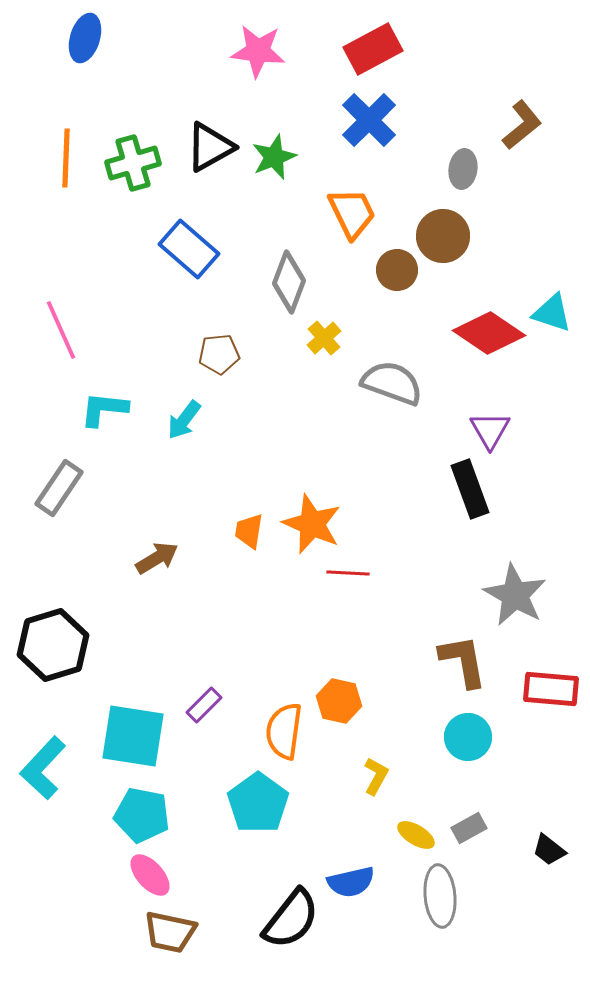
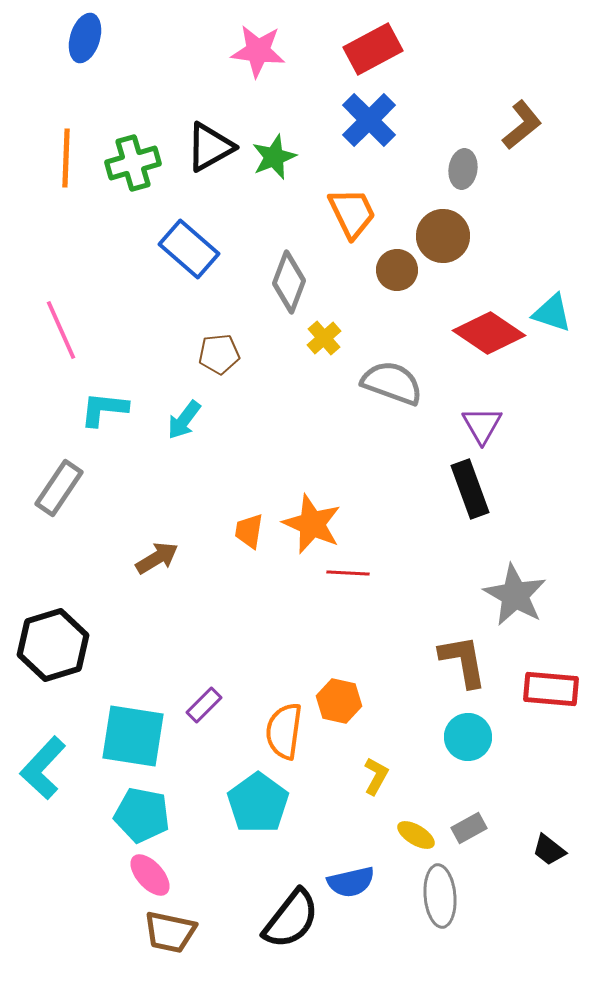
purple triangle at (490, 430): moved 8 px left, 5 px up
